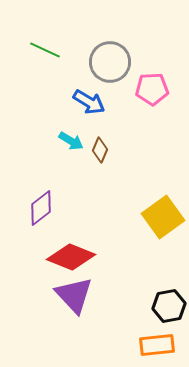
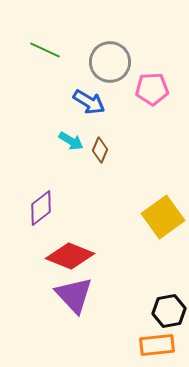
red diamond: moved 1 px left, 1 px up
black hexagon: moved 5 px down
